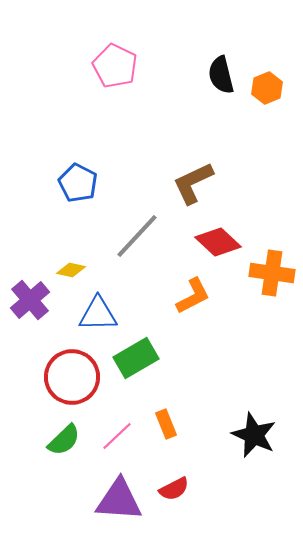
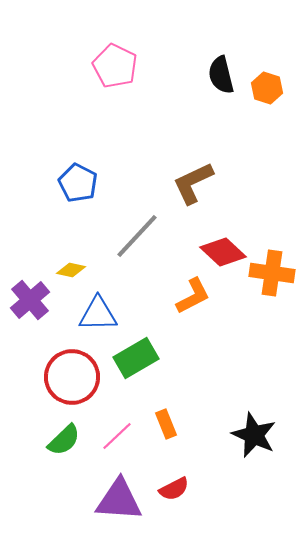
orange hexagon: rotated 20 degrees counterclockwise
red diamond: moved 5 px right, 10 px down
